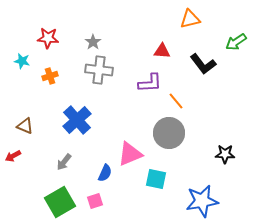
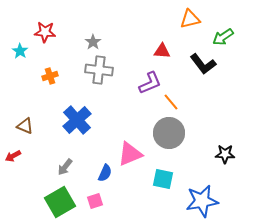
red star: moved 3 px left, 6 px up
green arrow: moved 13 px left, 5 px up
cyan star: moved 2 px left, 10 px up; rotated 21 degrees clockwise
purple L-shape: rotated 20 degrees counterclockwise
orange line: moved 5 px left, 1 px down
gray arrow: moved 1 px right, 5 px down
cyan square: moved 7 px right
